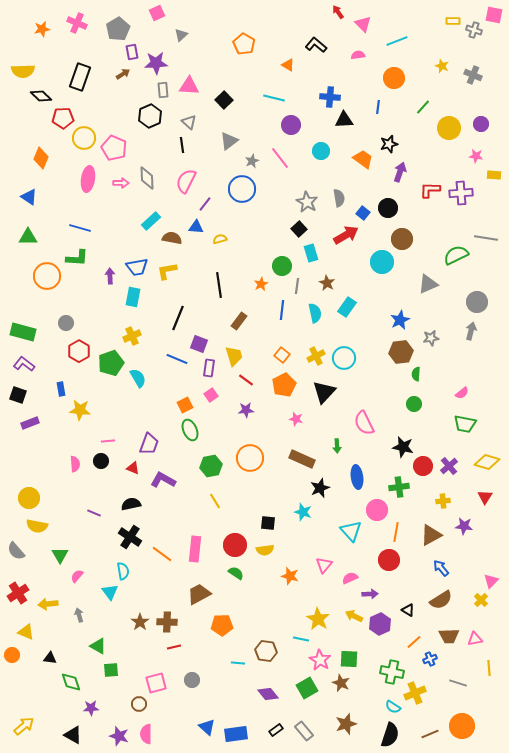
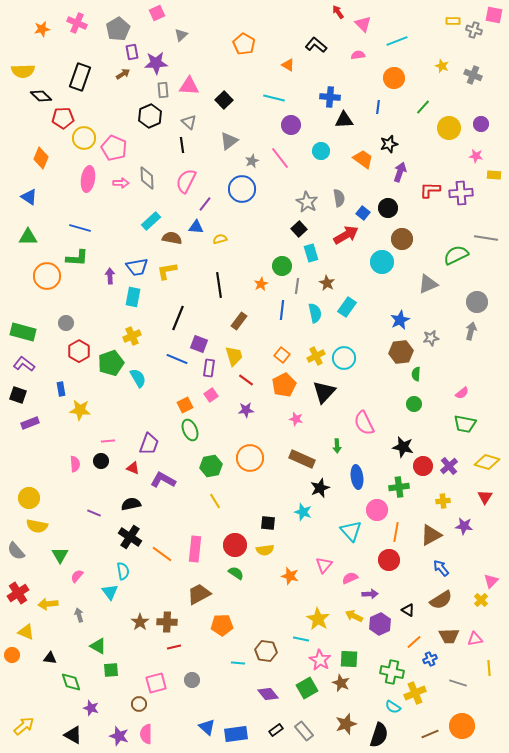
purple star at (91, 708): rotated 21 degrees clockwise
black semicircle at (390, 735): moved 11 px left
